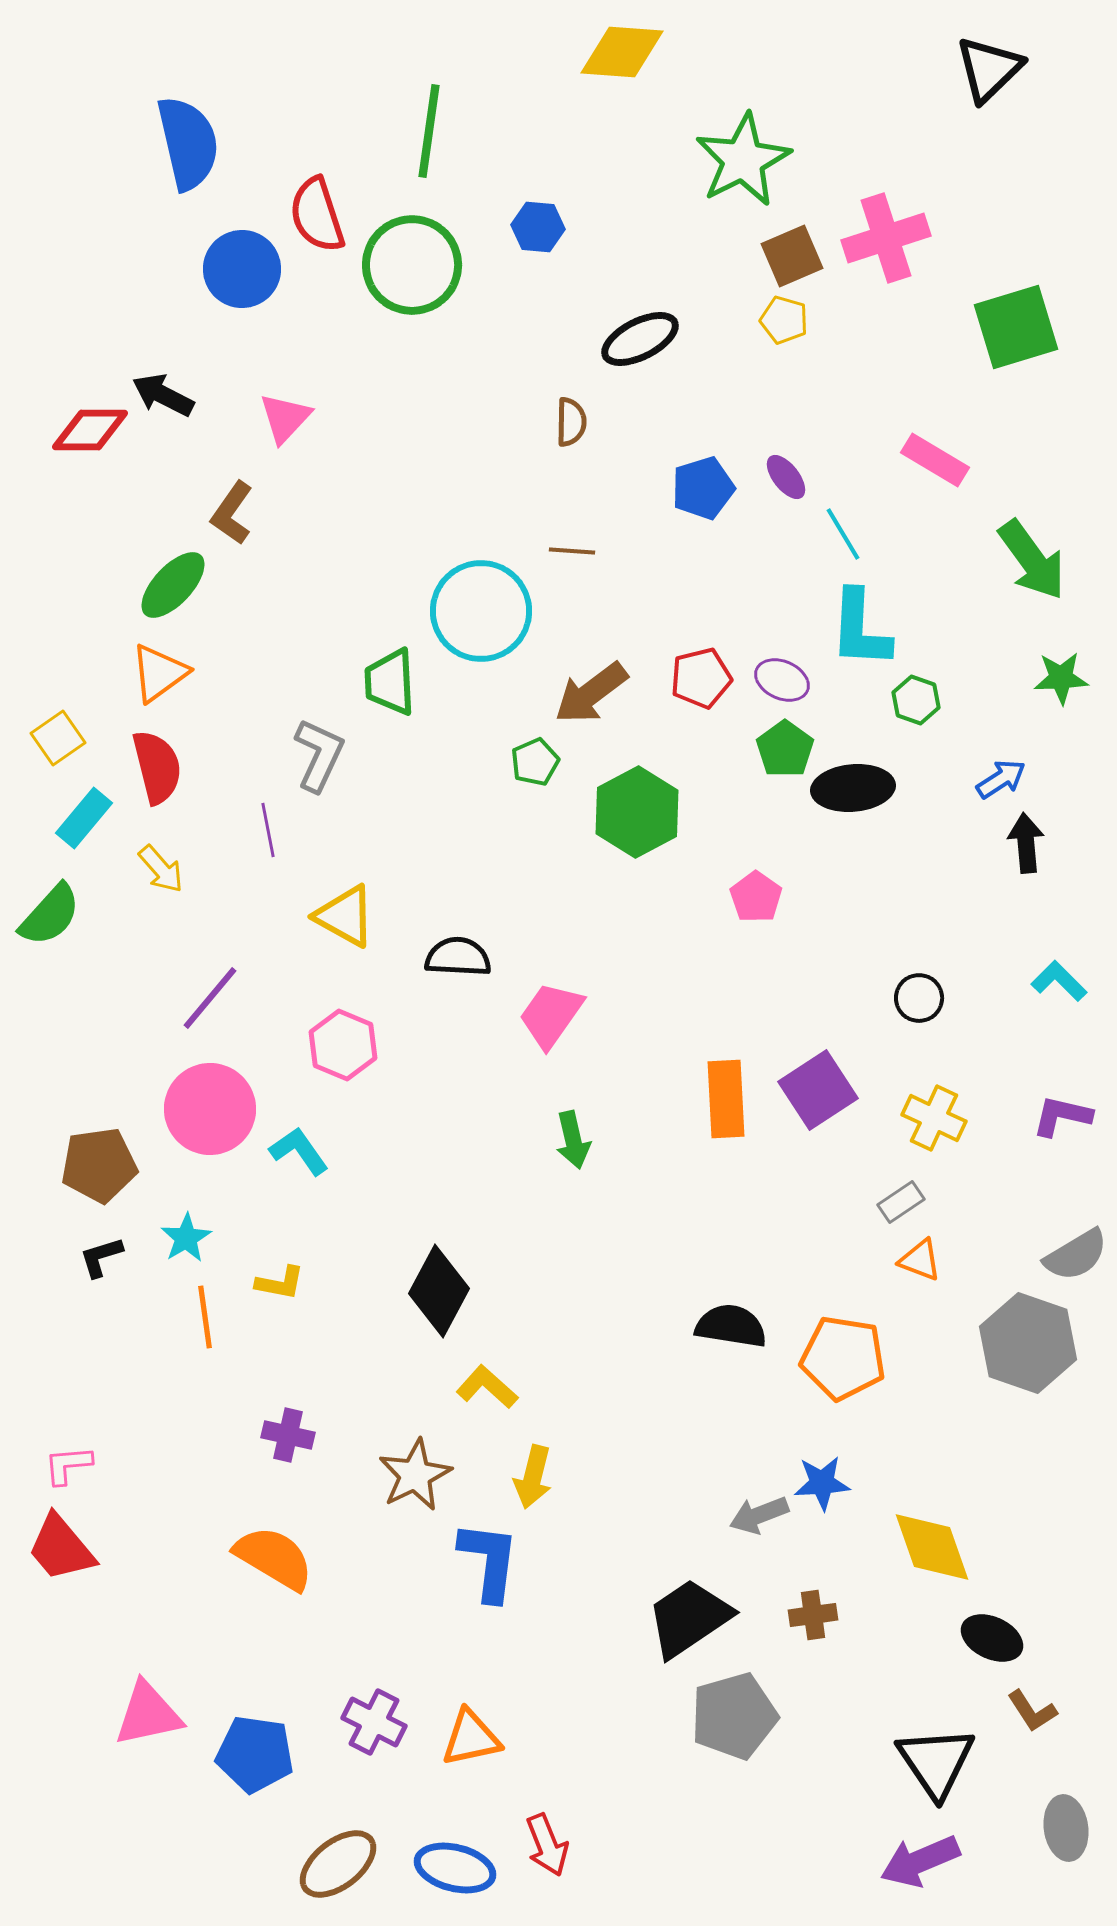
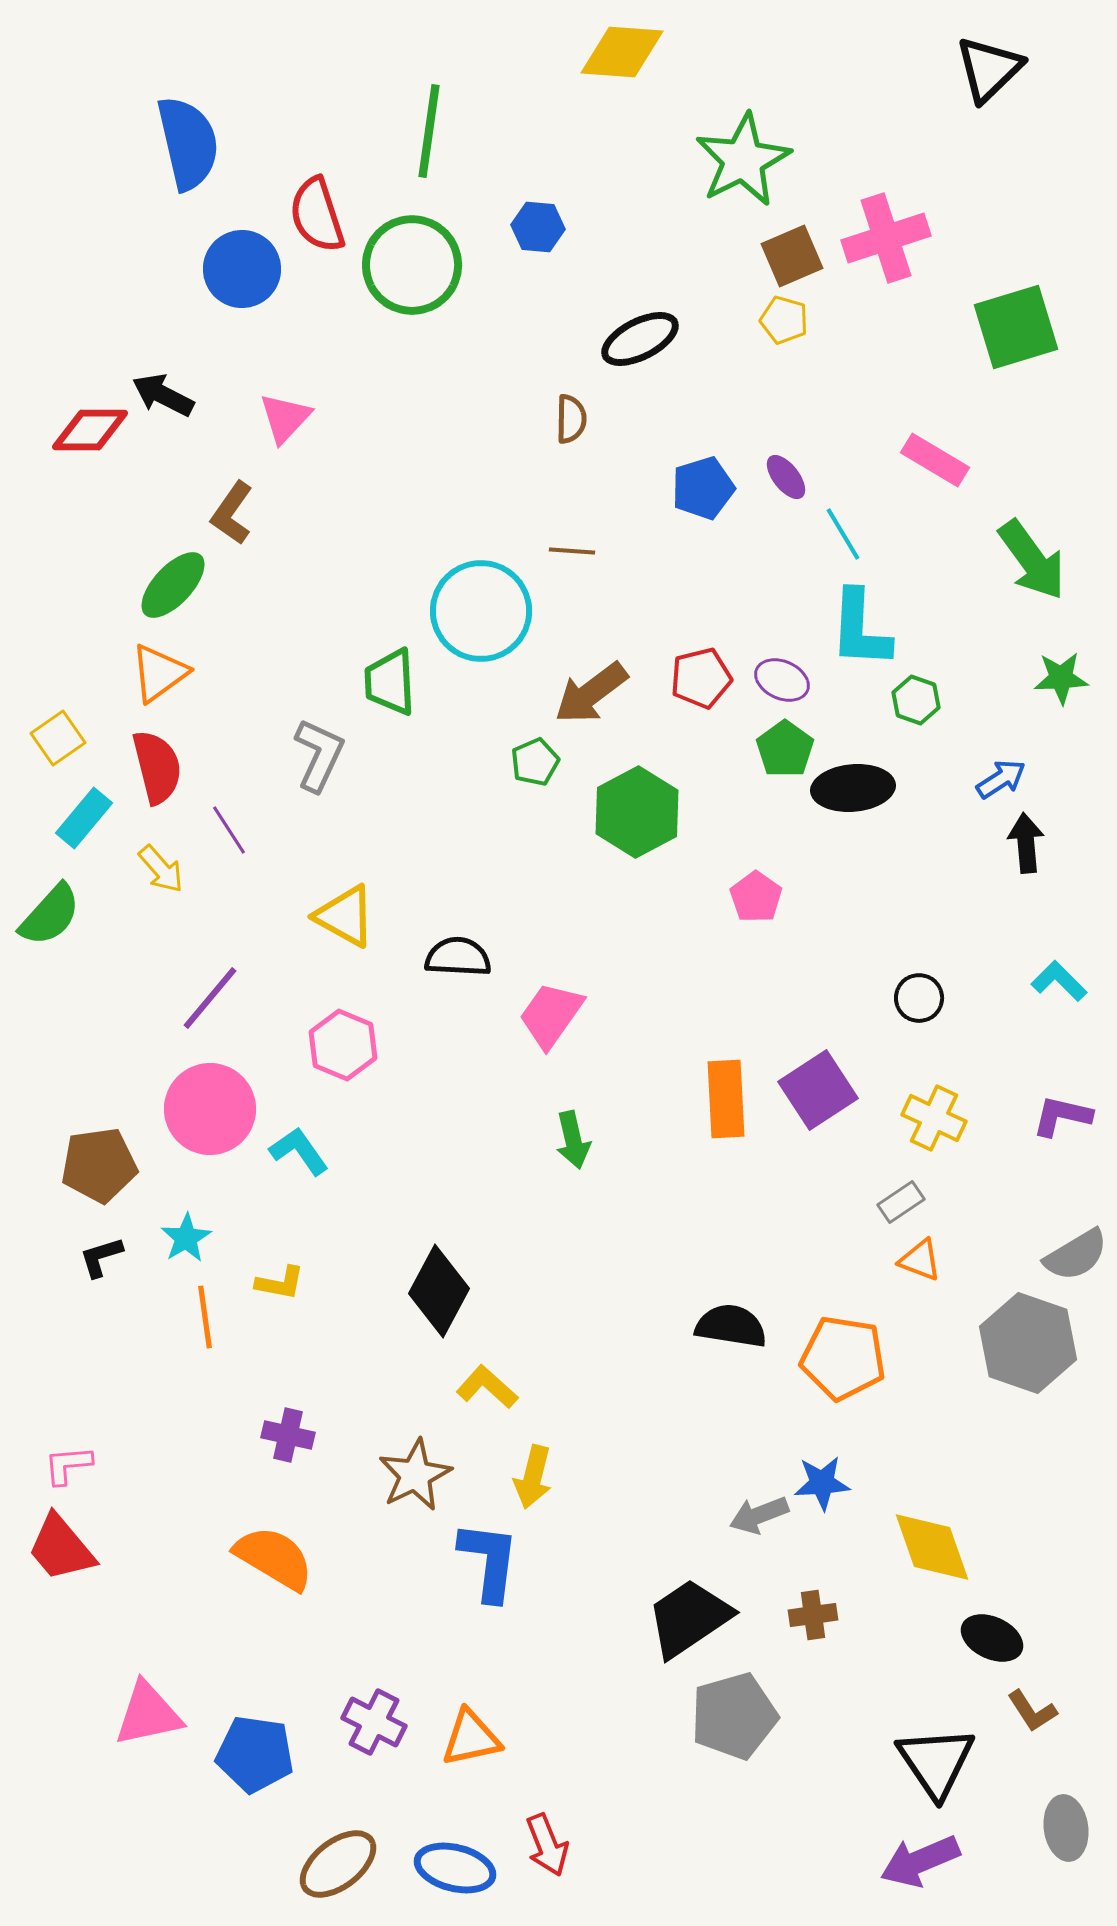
brown semicircle at (571, 422): moved 3 px up
purple line at (268, 830): moved 39 px left; rotated 22 degrees counterclockwise
